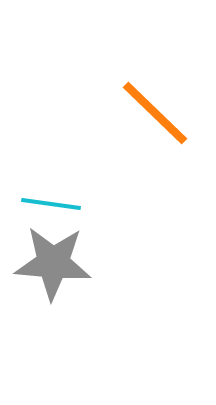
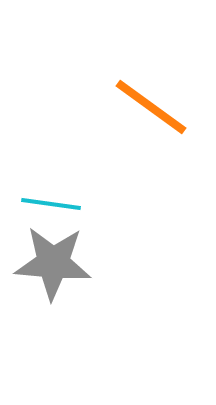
orange line: moved 4 px left, 6 px up; rotated 8 degrees counterclockwise
